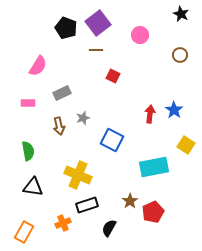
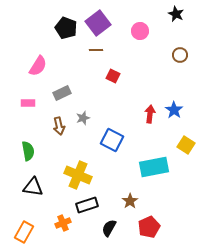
black star: moved 5 px left
pink circle: moved 4 px up
red pentagon: moved 4 px left, 15 px down
